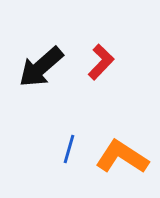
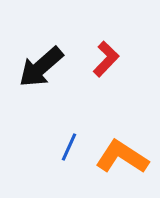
red L-shape: moved 5 px right, 3 px up
blue line: moved 2 px up; rotated 8 degrees clockwise
